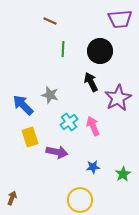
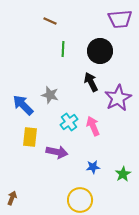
yellow rectangle: rotated 24 degrees clockwise
